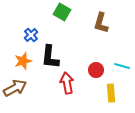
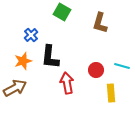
brown L-shape: moved 1 px left
